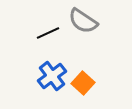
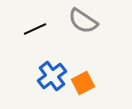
black line: moved 13 px left, 4 px up
orange square: rotated 20 degrees clockwise
